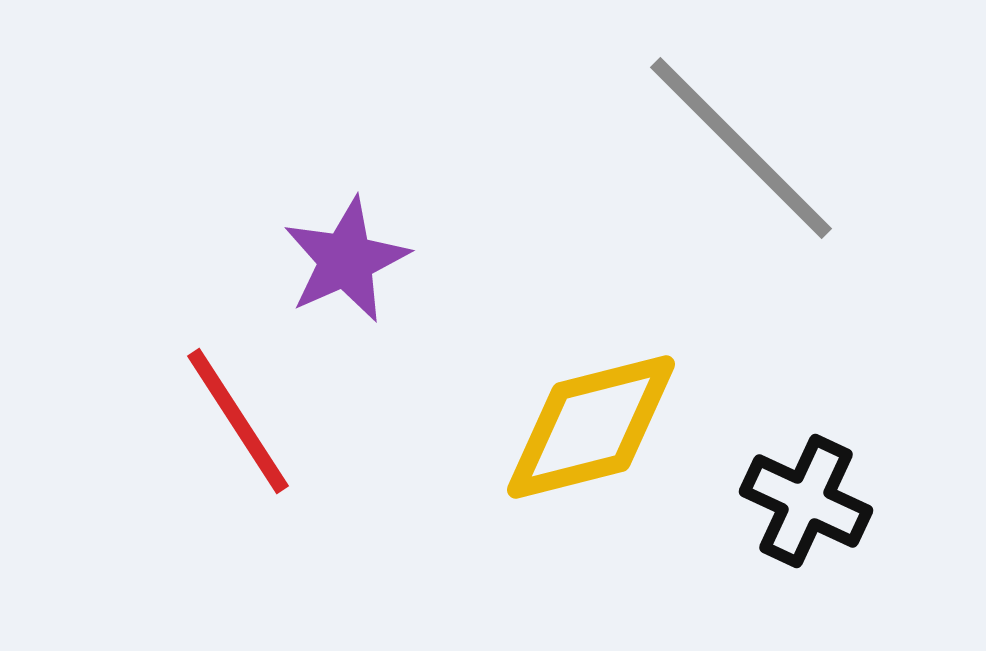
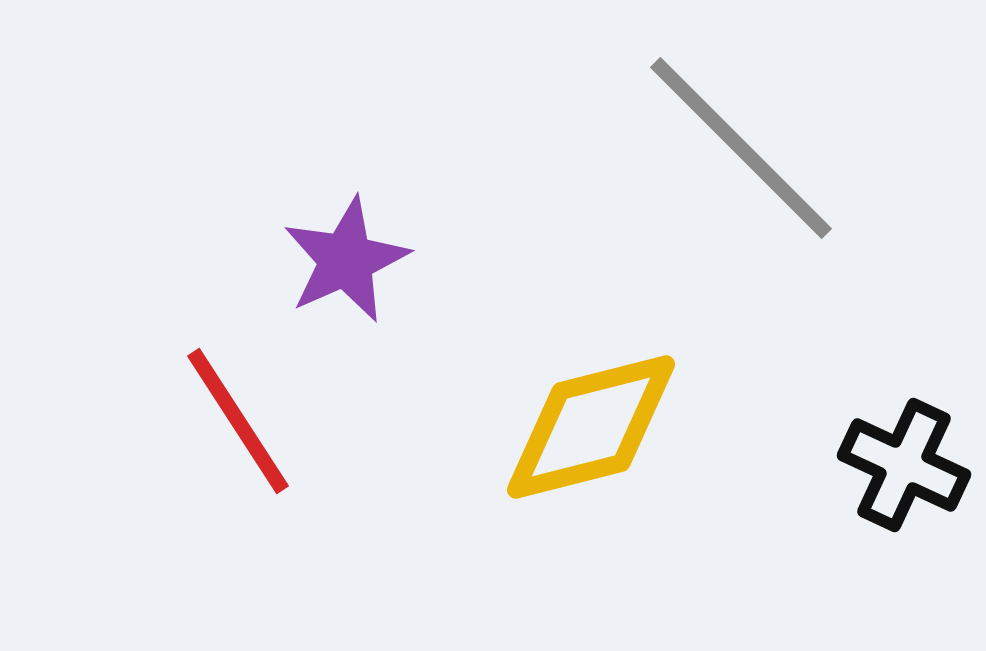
black cross: moved 98 px right, 36 px up
